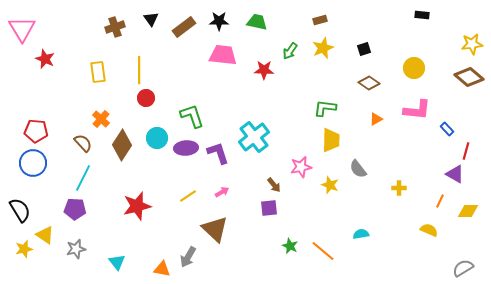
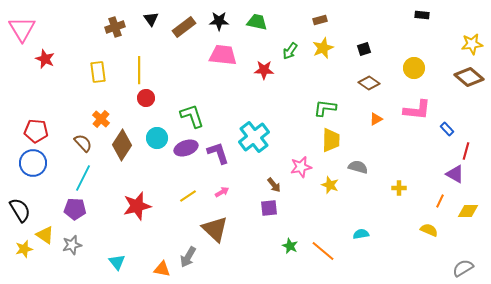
purple ellipse at (186, 148): rotated 15 degrees counterclockwise
gray semicircle at (358, 169): moved 2 px up; rotated 144 degrees clockwise
gray star at (76, 249): moved 4 px left, 4 px up
